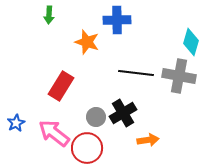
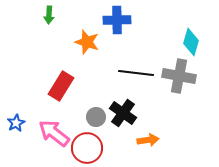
black cross: rotated 24 degrees counterclockwise
